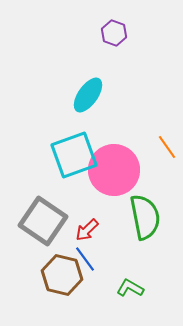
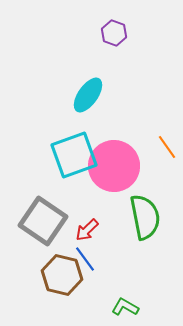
pink circle: moved 4 px up
green L-shape: moved 5 px left, 19 px down
